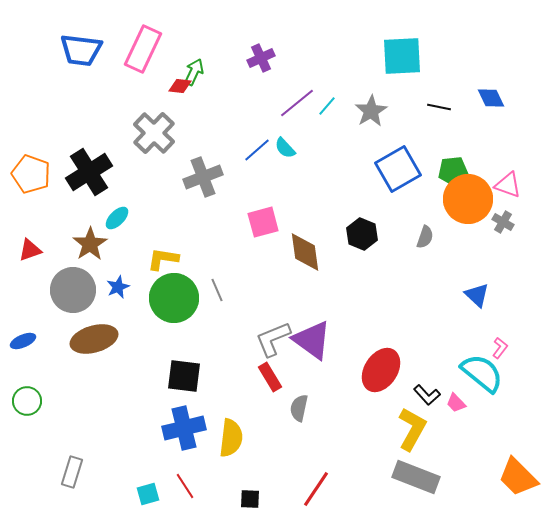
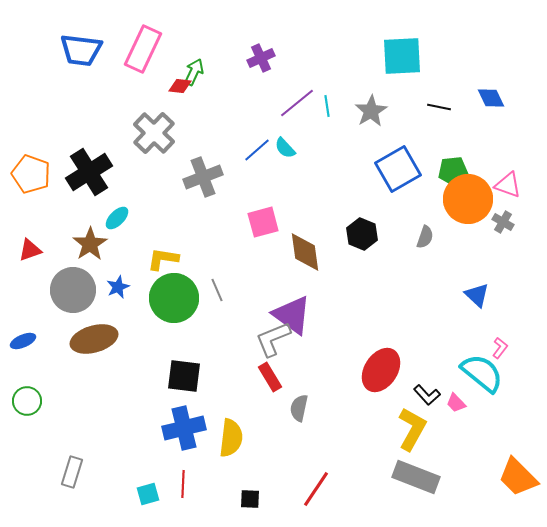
cyan line at (327, 106): rotated 50 degrees counterclockwise
purple triangle at (312, 340): moved 20 px left, 25 px up
red line at (185, 486): moved 2 px left, 2 px up; rotated 36 degrees clockwise
